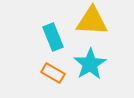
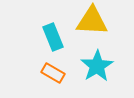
cyan star: moved 7 px right, 2 px down
